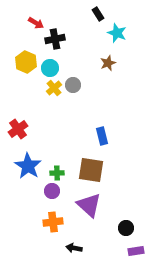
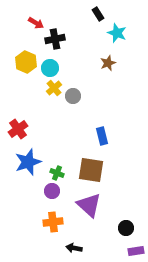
gray circle: moved 11 px down
blue star: moved 4 px up; rotated 20 degrees clockwise
green cross: rotated 24 degrees clockwise
